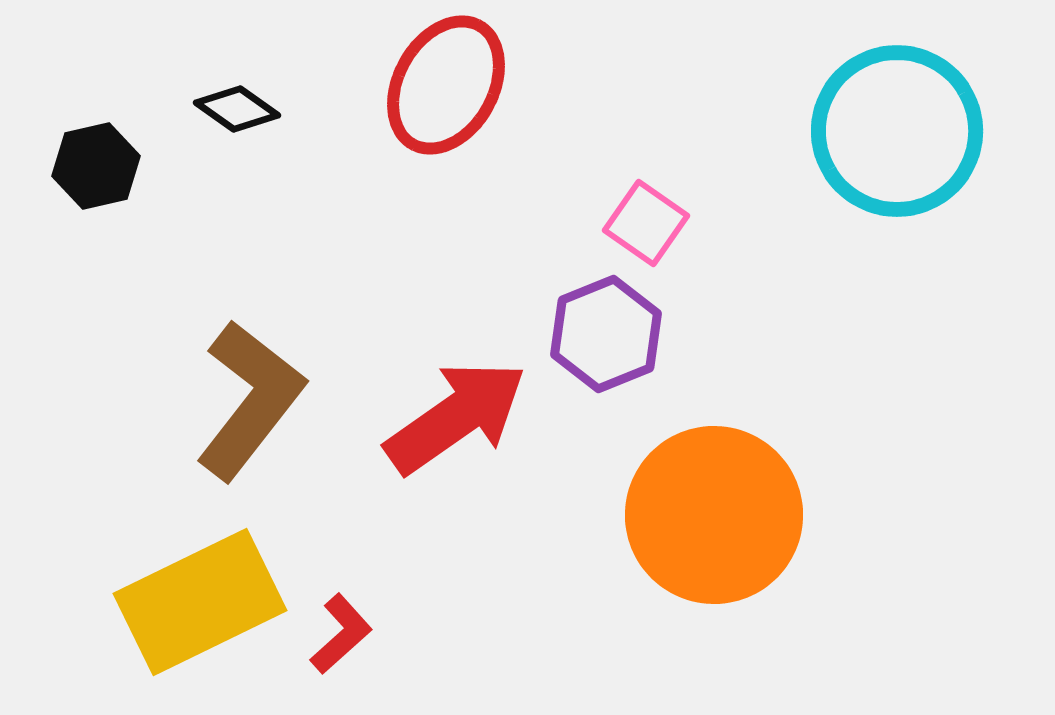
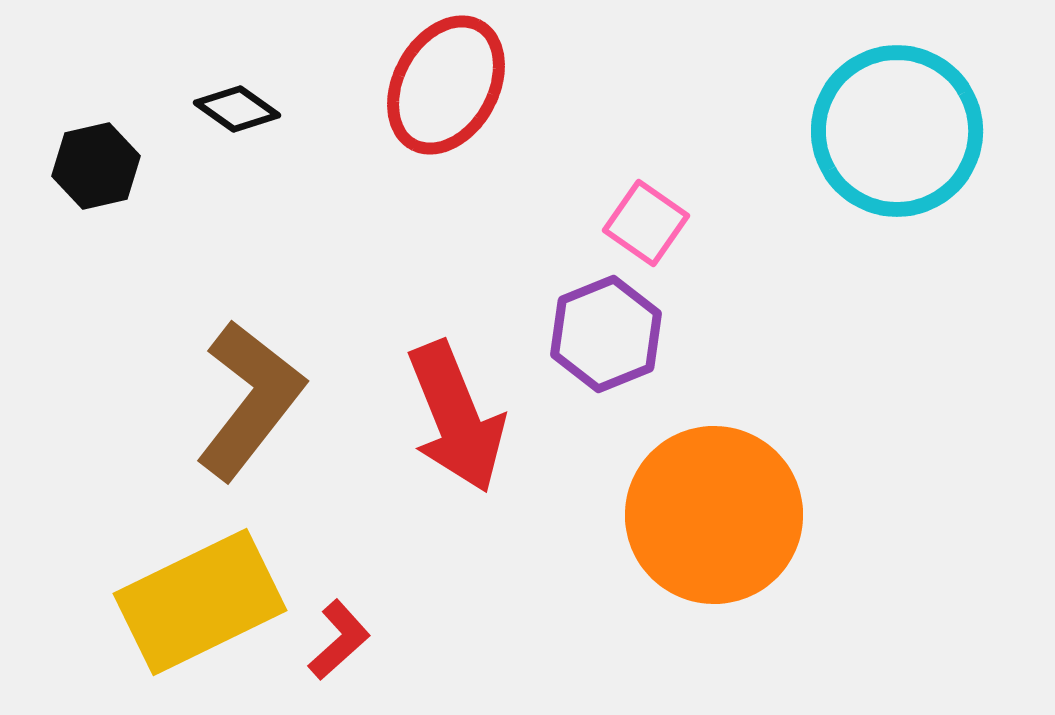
red arrow: rotated 103 degrees clockwise
red L-shape: moved 2 px left, 6 px down
